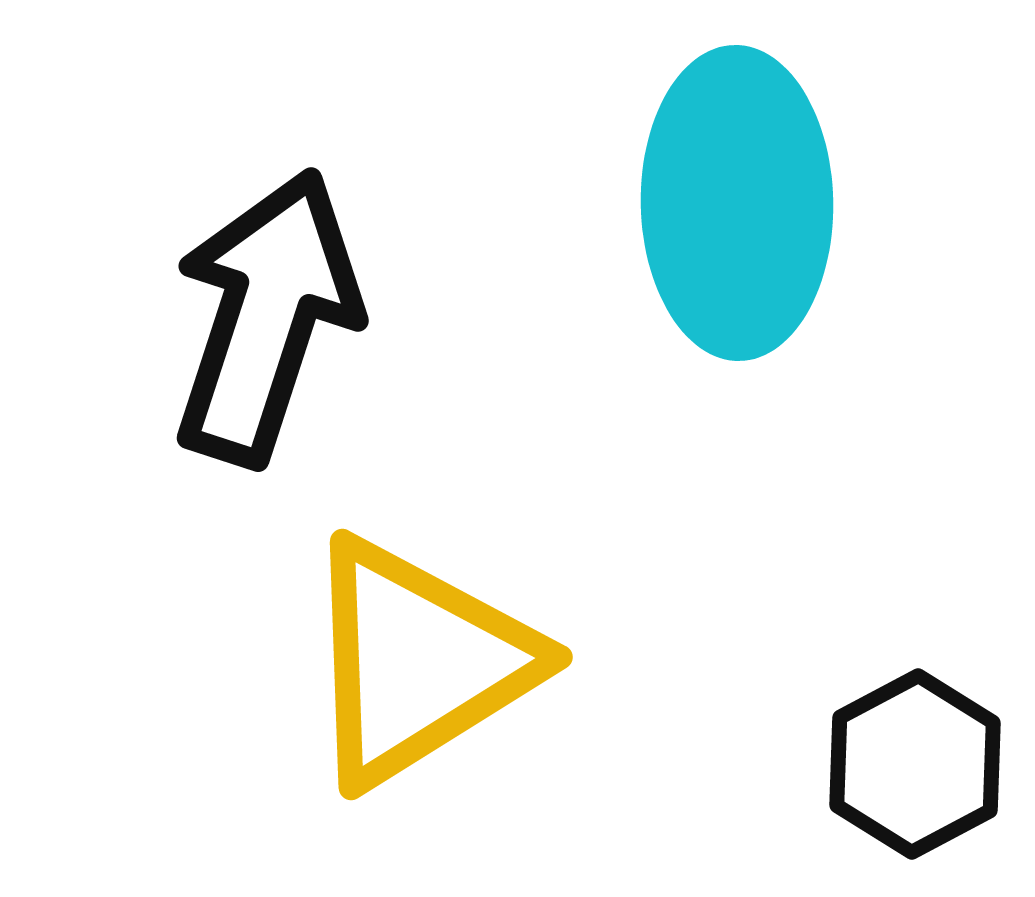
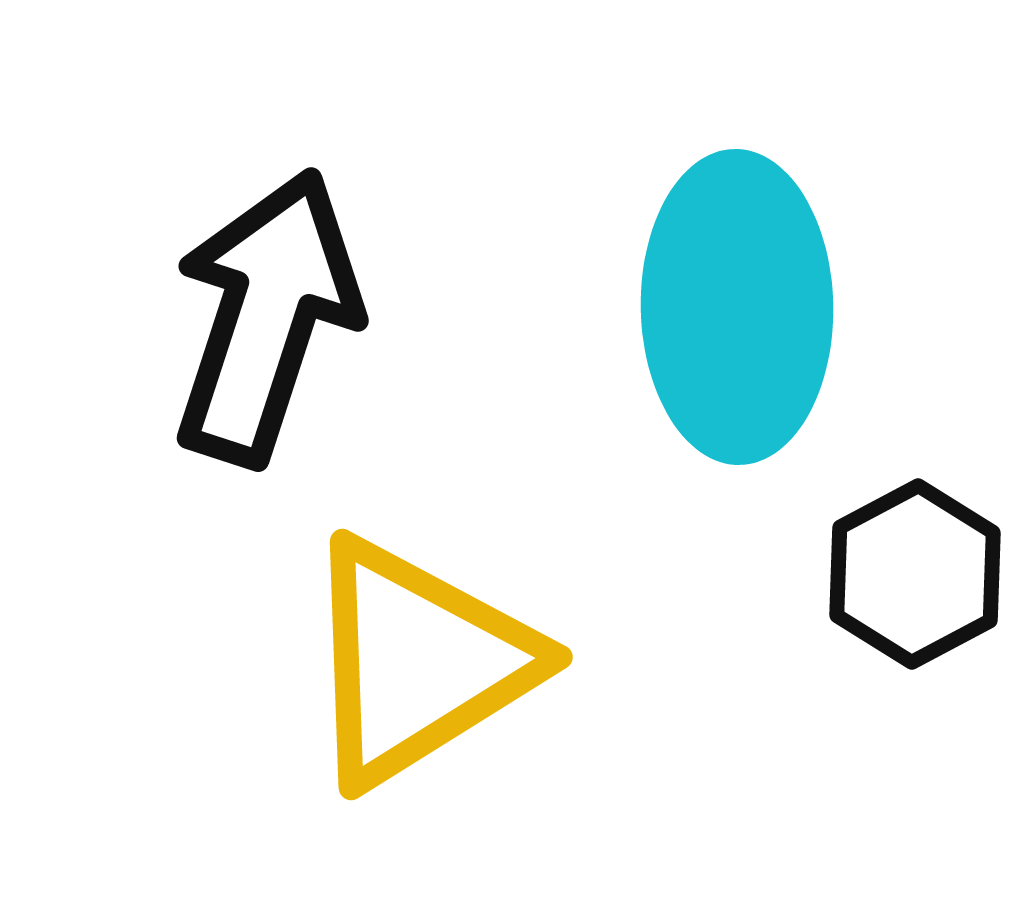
cyan ellipse: moved 104 px down
black hexagon: moved 190 px up
